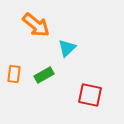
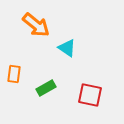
cyan triangle: rotated 42 degrees counterclockwise
green rectangle: moved 2 px right, 13 px down
